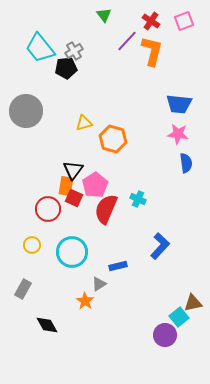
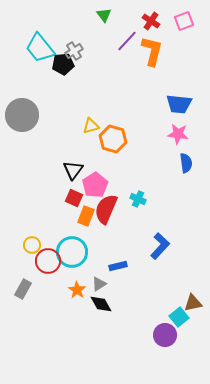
black pentagon: moved 3 px left, 4 px up
gray circle: moved 4 px left, 4 px down
yellow triangle: moved 7 px right, 3 px down
orange rectangle: moved 20 px right, 30 px down; rotated 12 degrees clockwise
red circle: moved 52 px down
orange star: moved 8 px left, 11 px up
black diamond: moved 54 px right, 21 px up
